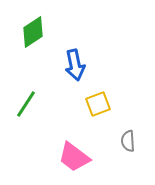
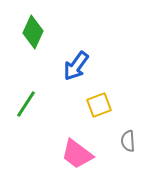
green diamond: rotated 32 degrees counterclockwise
blue arrow: moved 1 px right, 1 px down; rotated 48 degrees clockwise
yellow square: moved 1 px right, 1 px down
pink trapezoid: moved 3 px right, 3 px up
